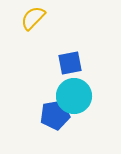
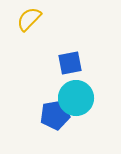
yellow semicircle: moved 4 px left, 1 px down
cyan circle: moved 2 px right, 2 px down
